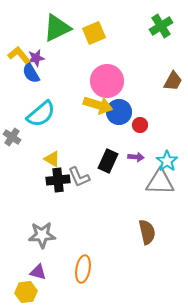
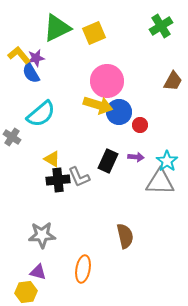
brown semicircle: moved 22 px left, 4 px down
